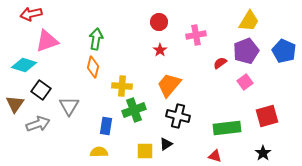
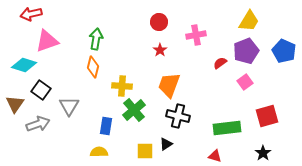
orange trapezoid: rotated 20 degrees counterclockwise
green cross: rotated 20 degrees counterclockwise
